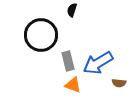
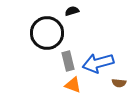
black semicircle: moved 1 px down; rotated 56 degrees clockwise
black circle: moved 6 px right, 2 px up
blue arrow: rotated 16 degrees clockwise
